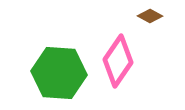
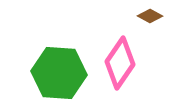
pink diamond: moved 2 px right, 2 px down
